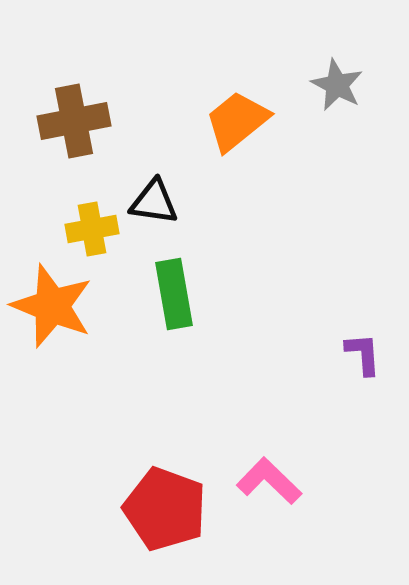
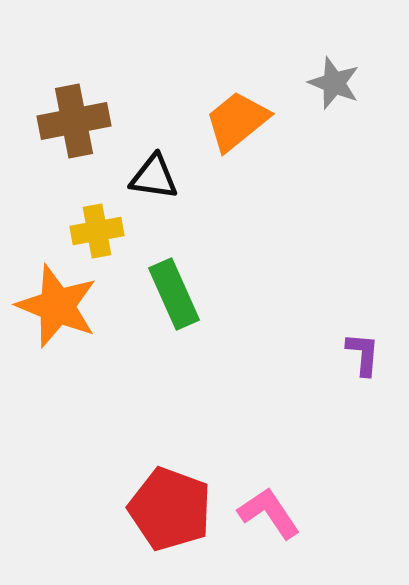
gray star: moved 3 px left, 2 px up; rotated 6 degrees counterclockwise
black triangle: moved 25 px up
yellow cross: moved 5 px right, 2 px down
green rectangle: rotated 14 degrees counterclockwise
orange star: moved 5 px right
purple L-shape: rotated 9 degrees clockwise
pink L-shape: moved 32 px down; rotated 12 degrees clockwise
red pentagon: moved 5 px right
